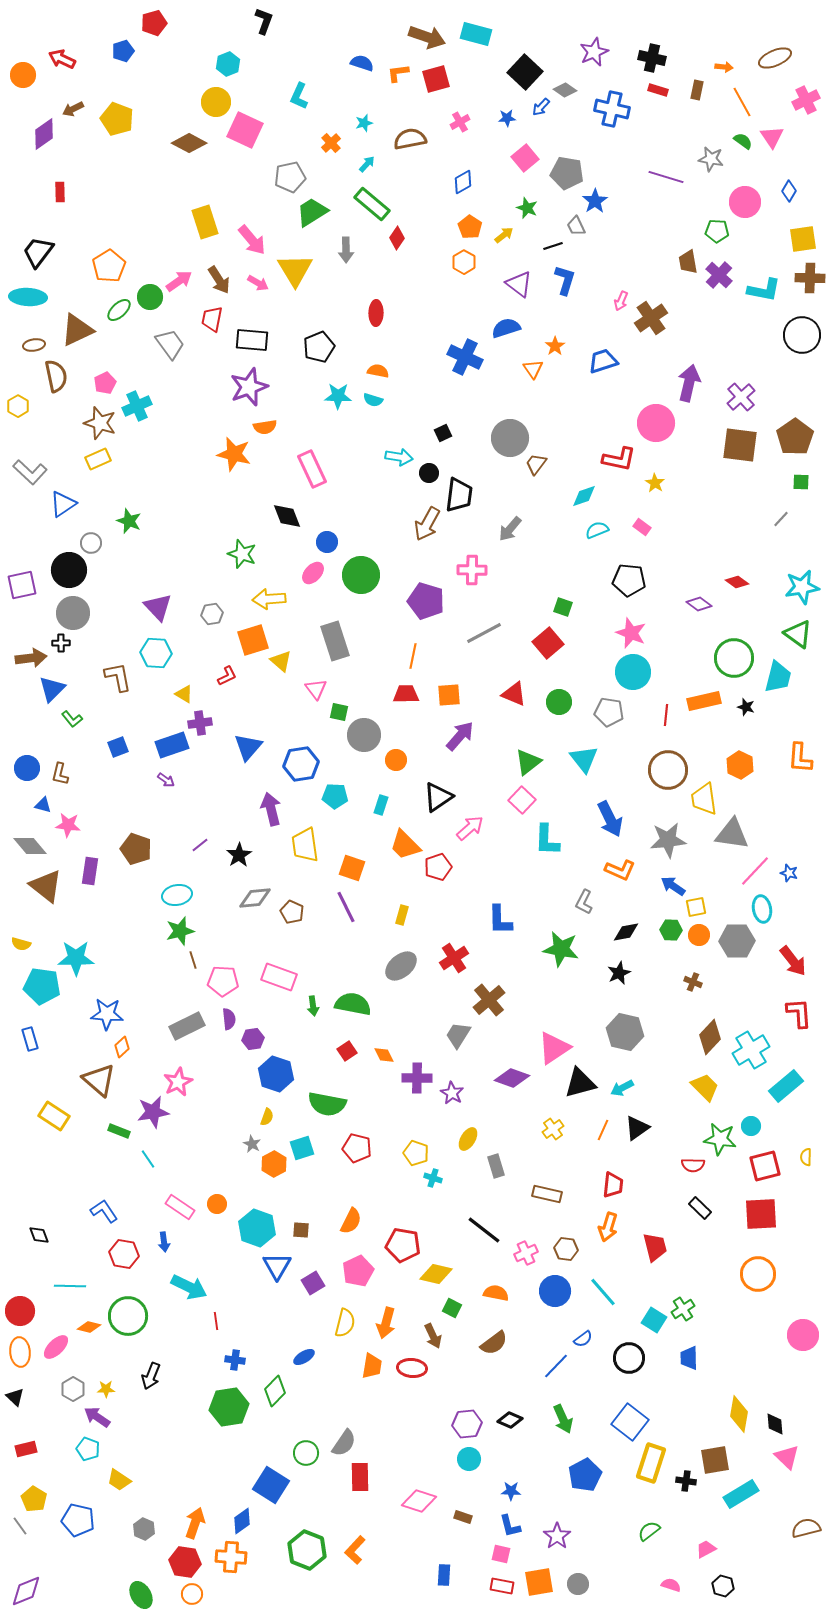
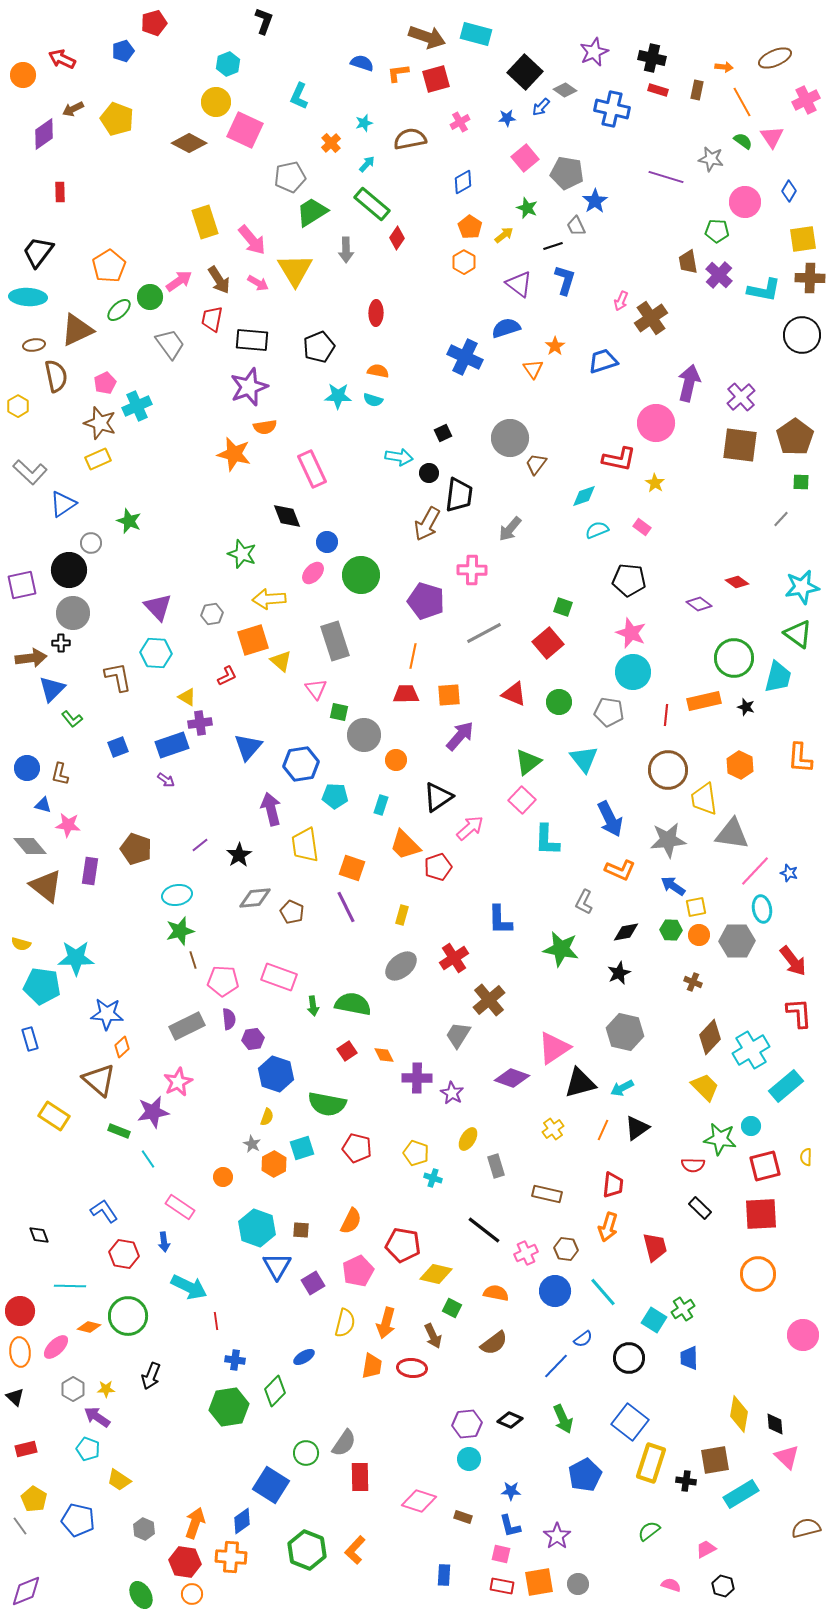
yellow triangle at (184, 694): moved 3 px right, 3 px down
orange circle at (217, 1204): moved 6 px right, 27 px up
